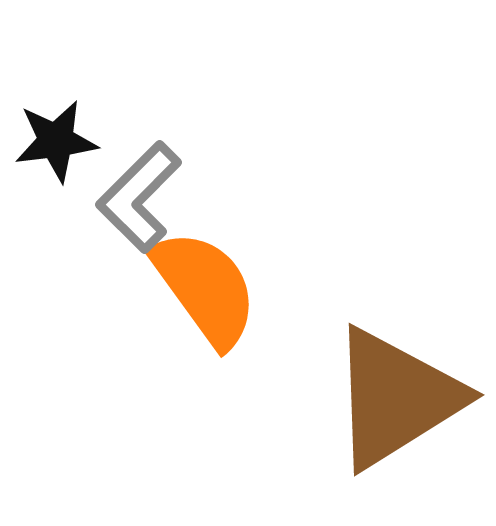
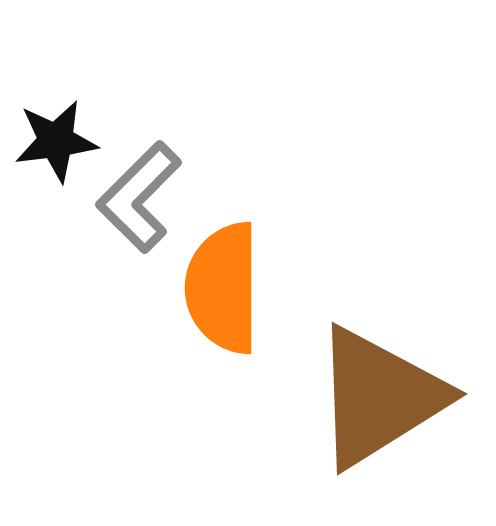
orange semicircle: moved 18 px right; rotated 144 degrees counterclockwise
brown triangle: moved 17 px left, 1 px up
